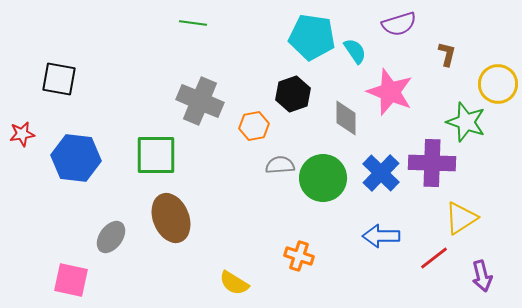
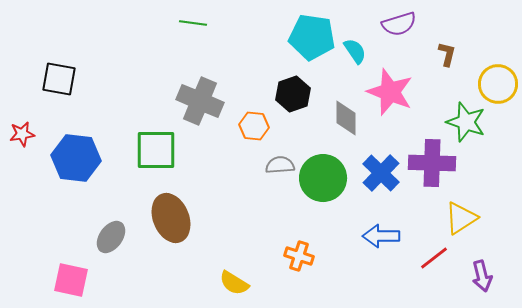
orange hexagon: rotated 16 degrees clockwise
green square: moved 5 px up
